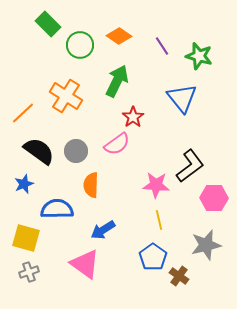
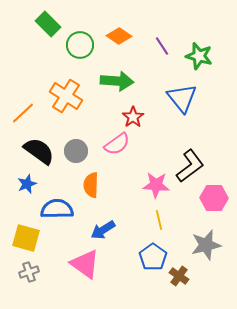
green arrow: rotated 68 degrees clockwise
blue star: moved 3 px right
